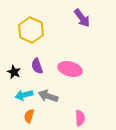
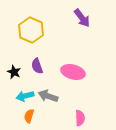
pink ellipse: moved 3 px right, 3 px down
cyan arrow: moved 1 px right, 1 px down
